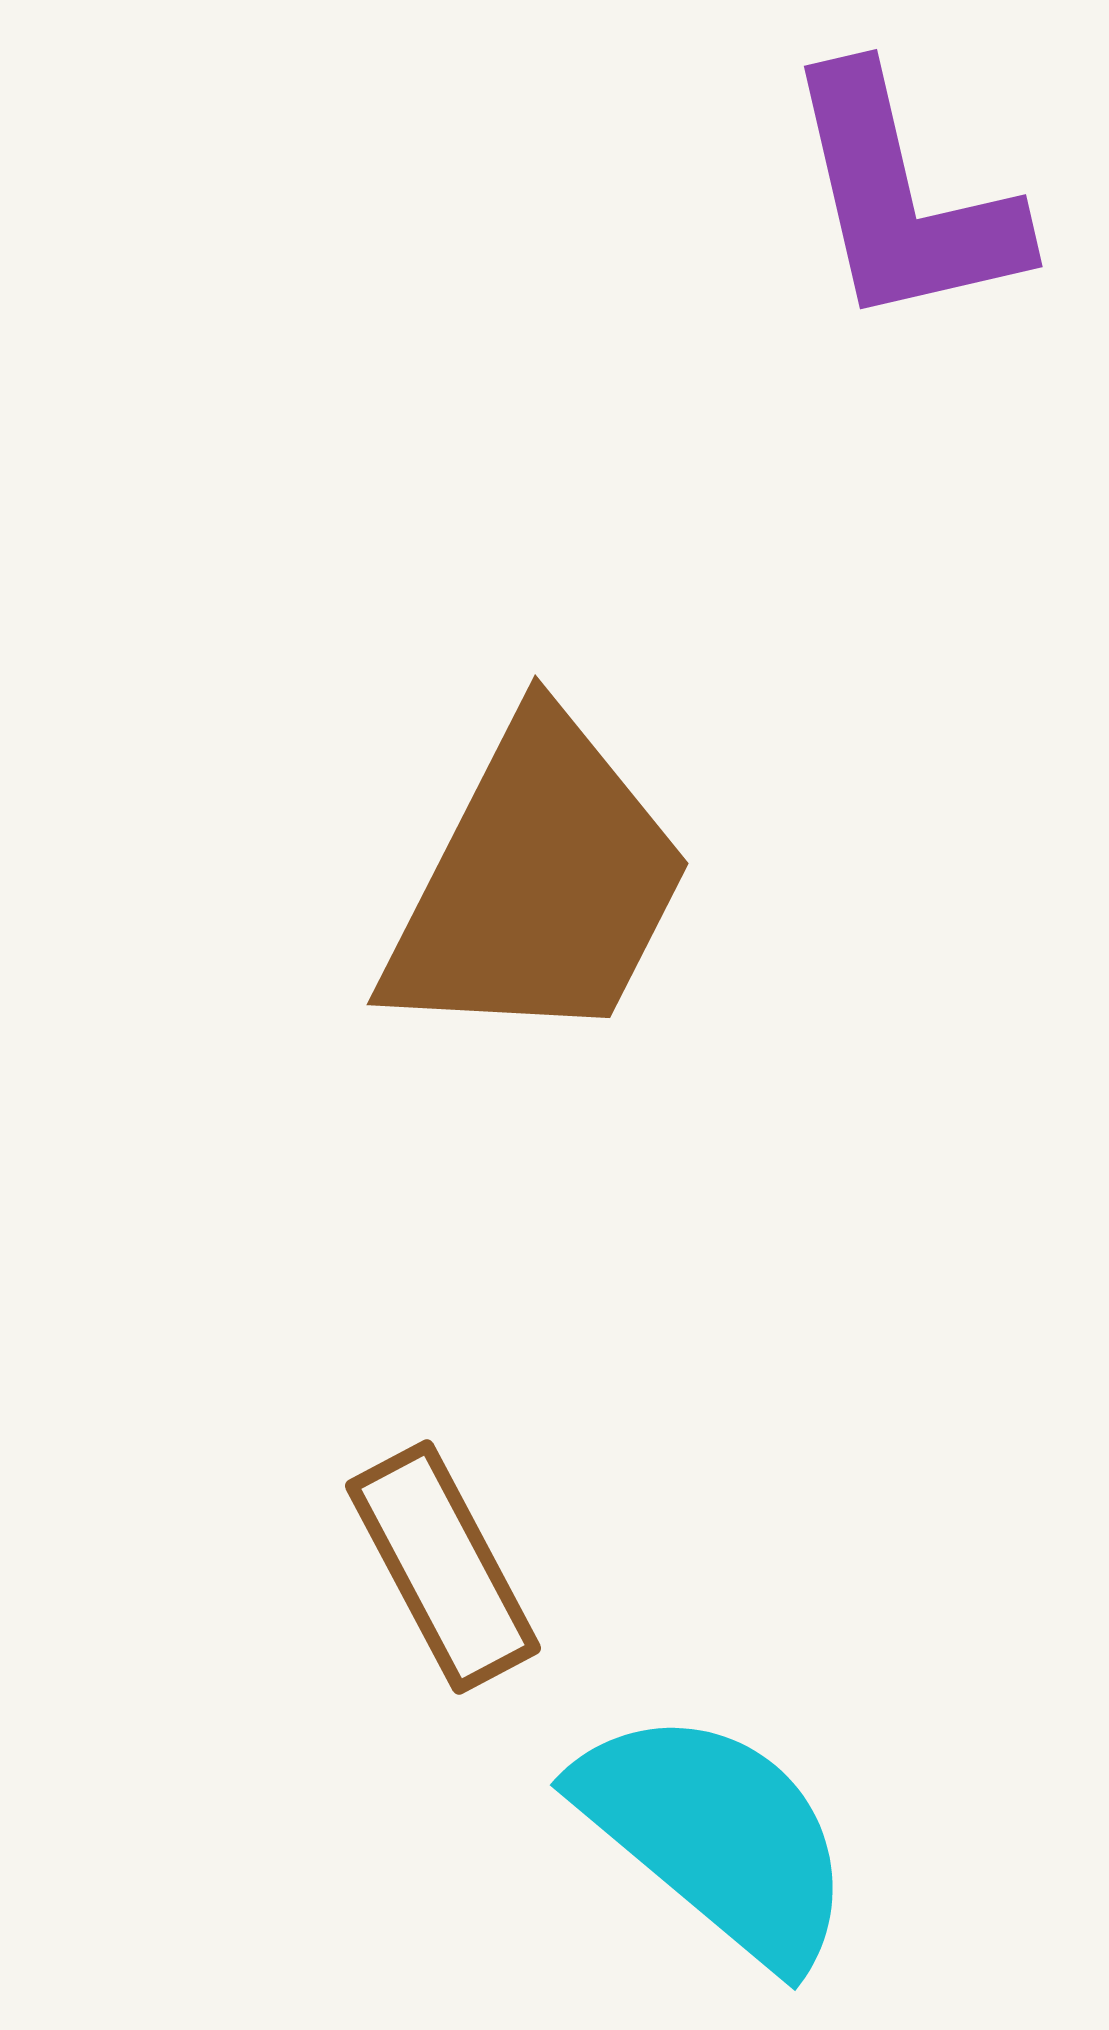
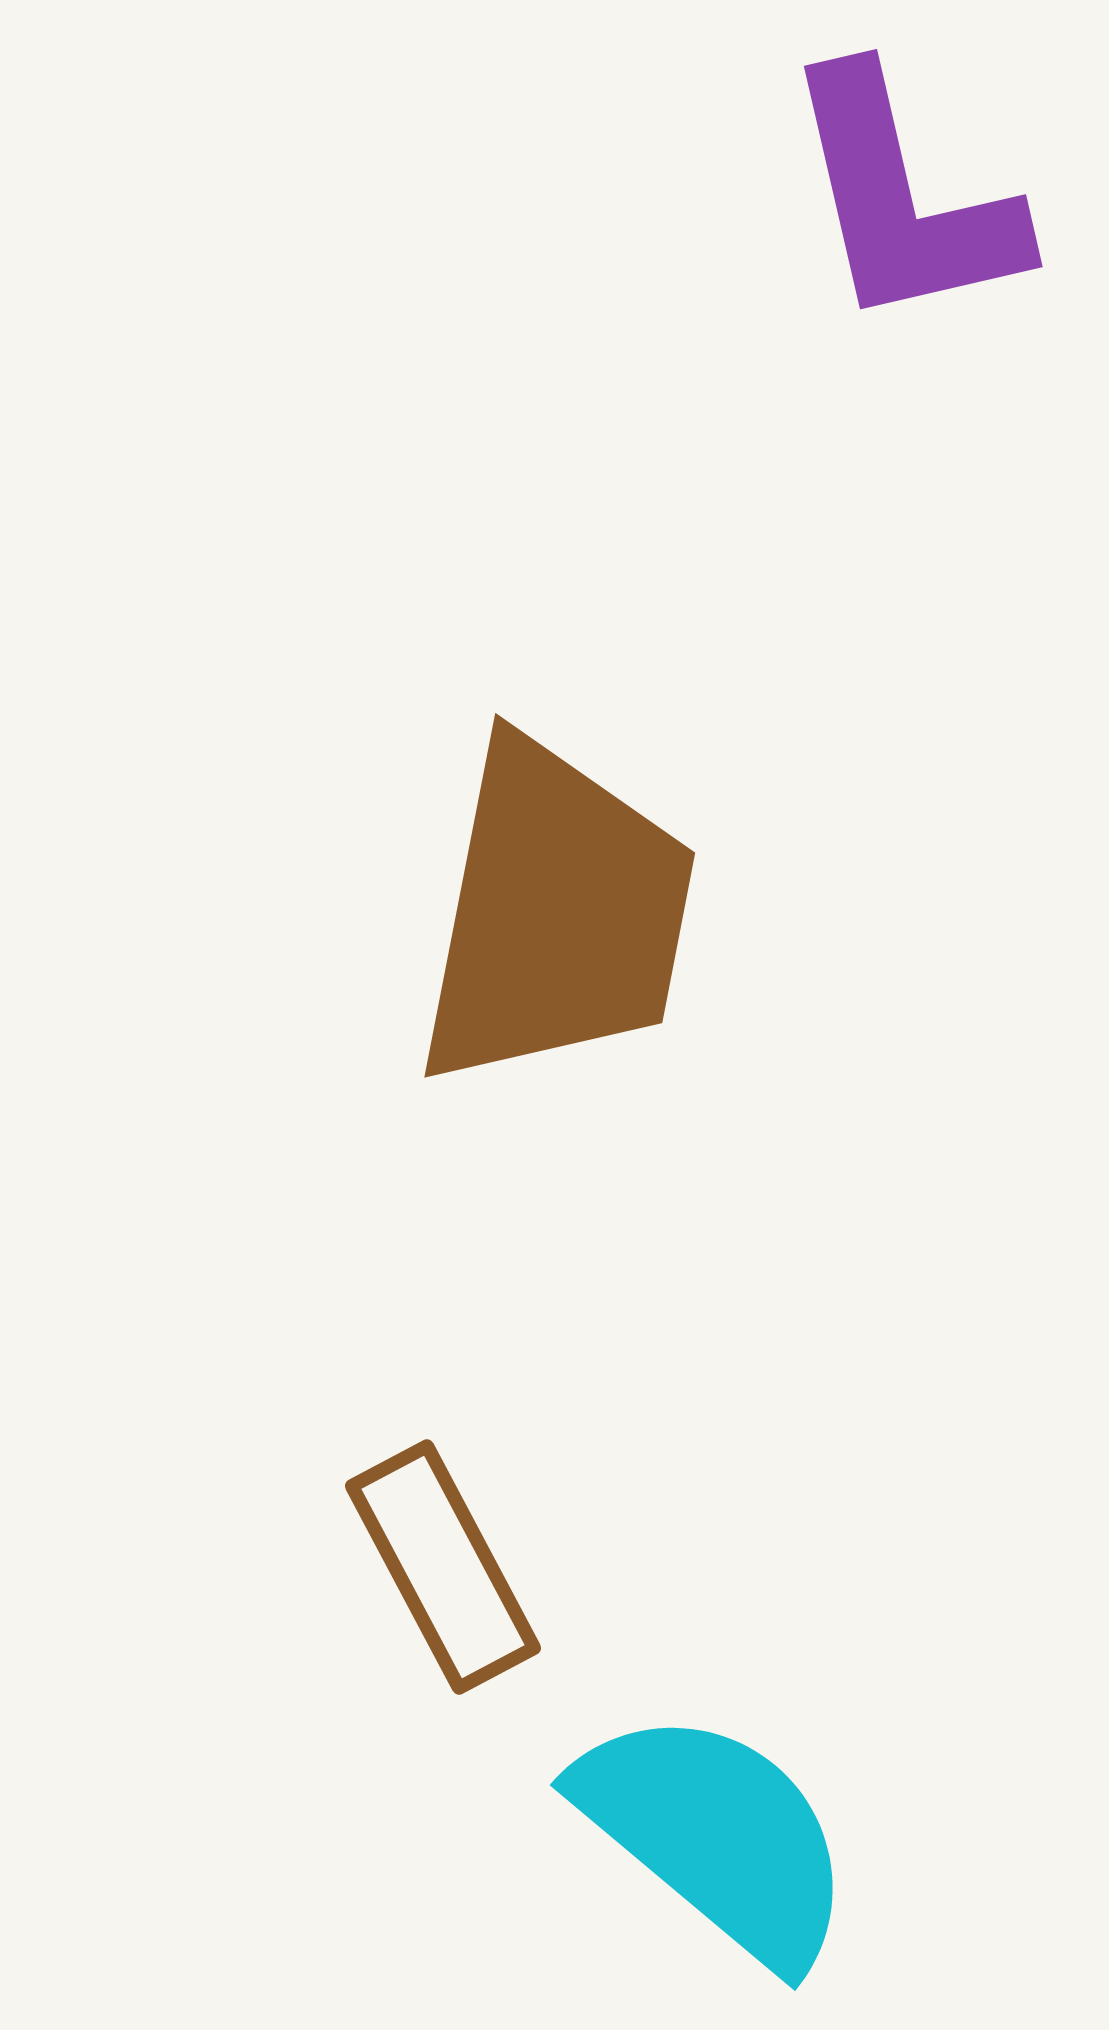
brown trapezoid: moved 18 px right, 30 px down; rotated 16 degrees counterclockwise
